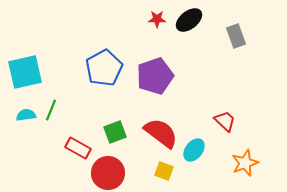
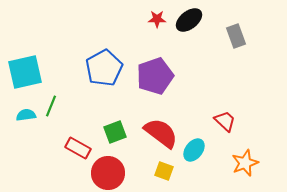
green line: moved 4 px up
